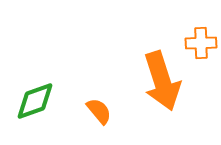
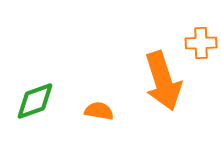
orange arrow: moved 1 px right
orange semicircle: rotated 40 degrees counterclockwise
